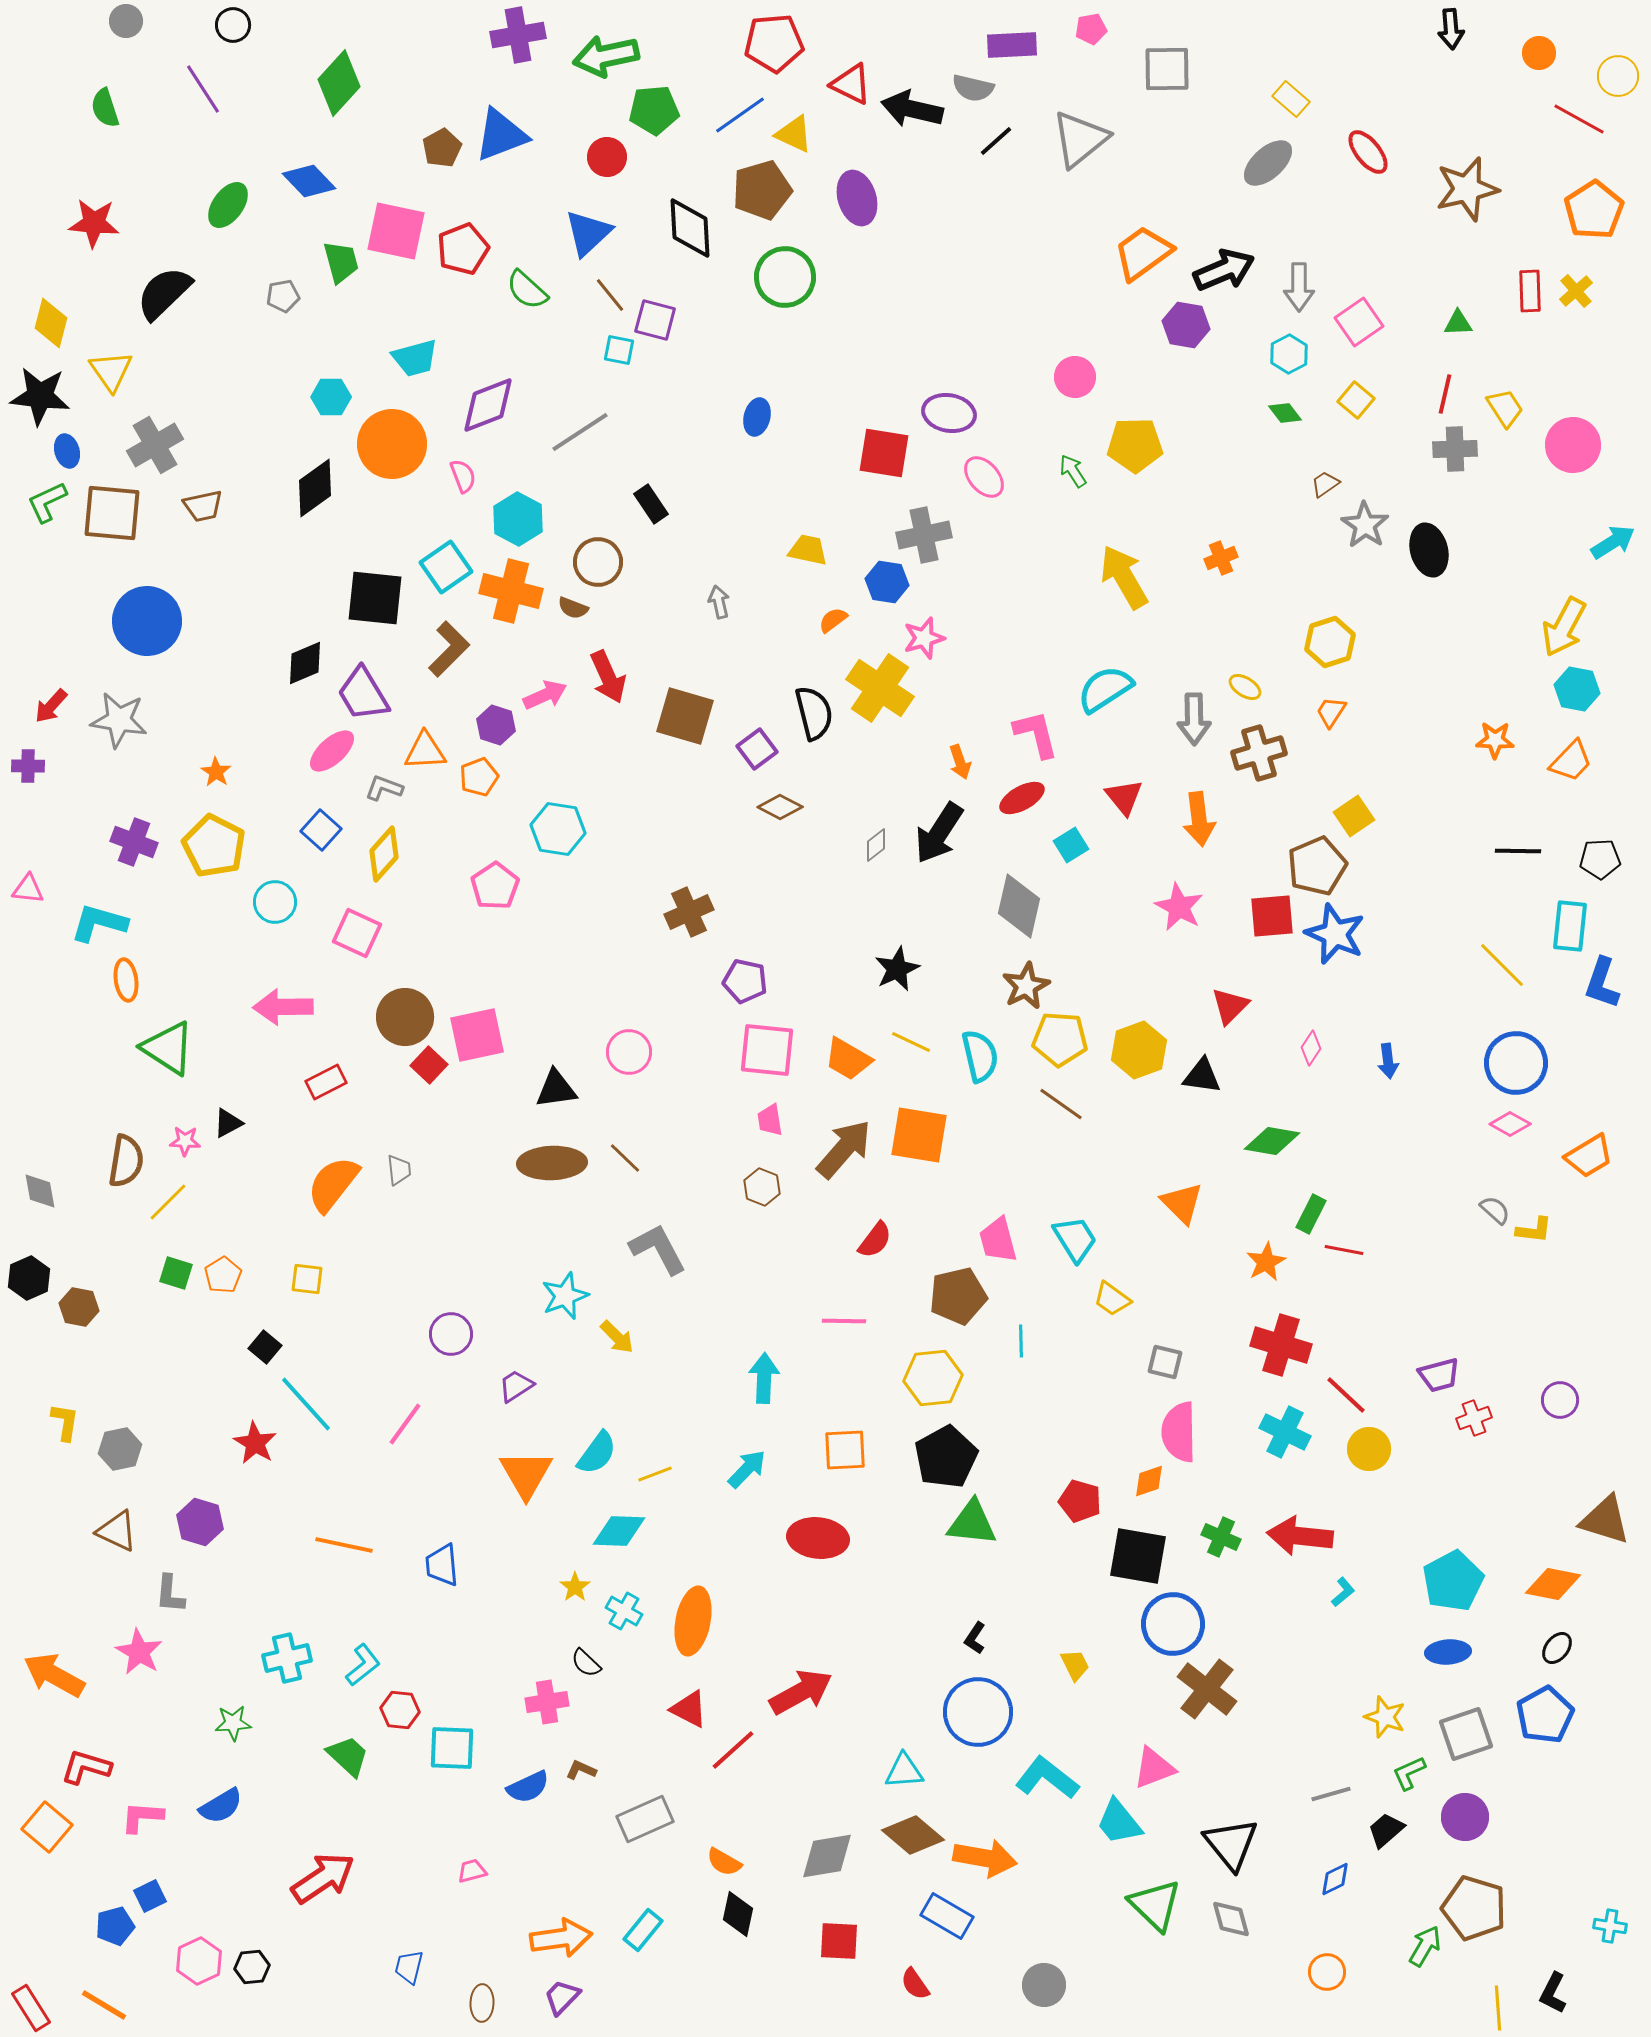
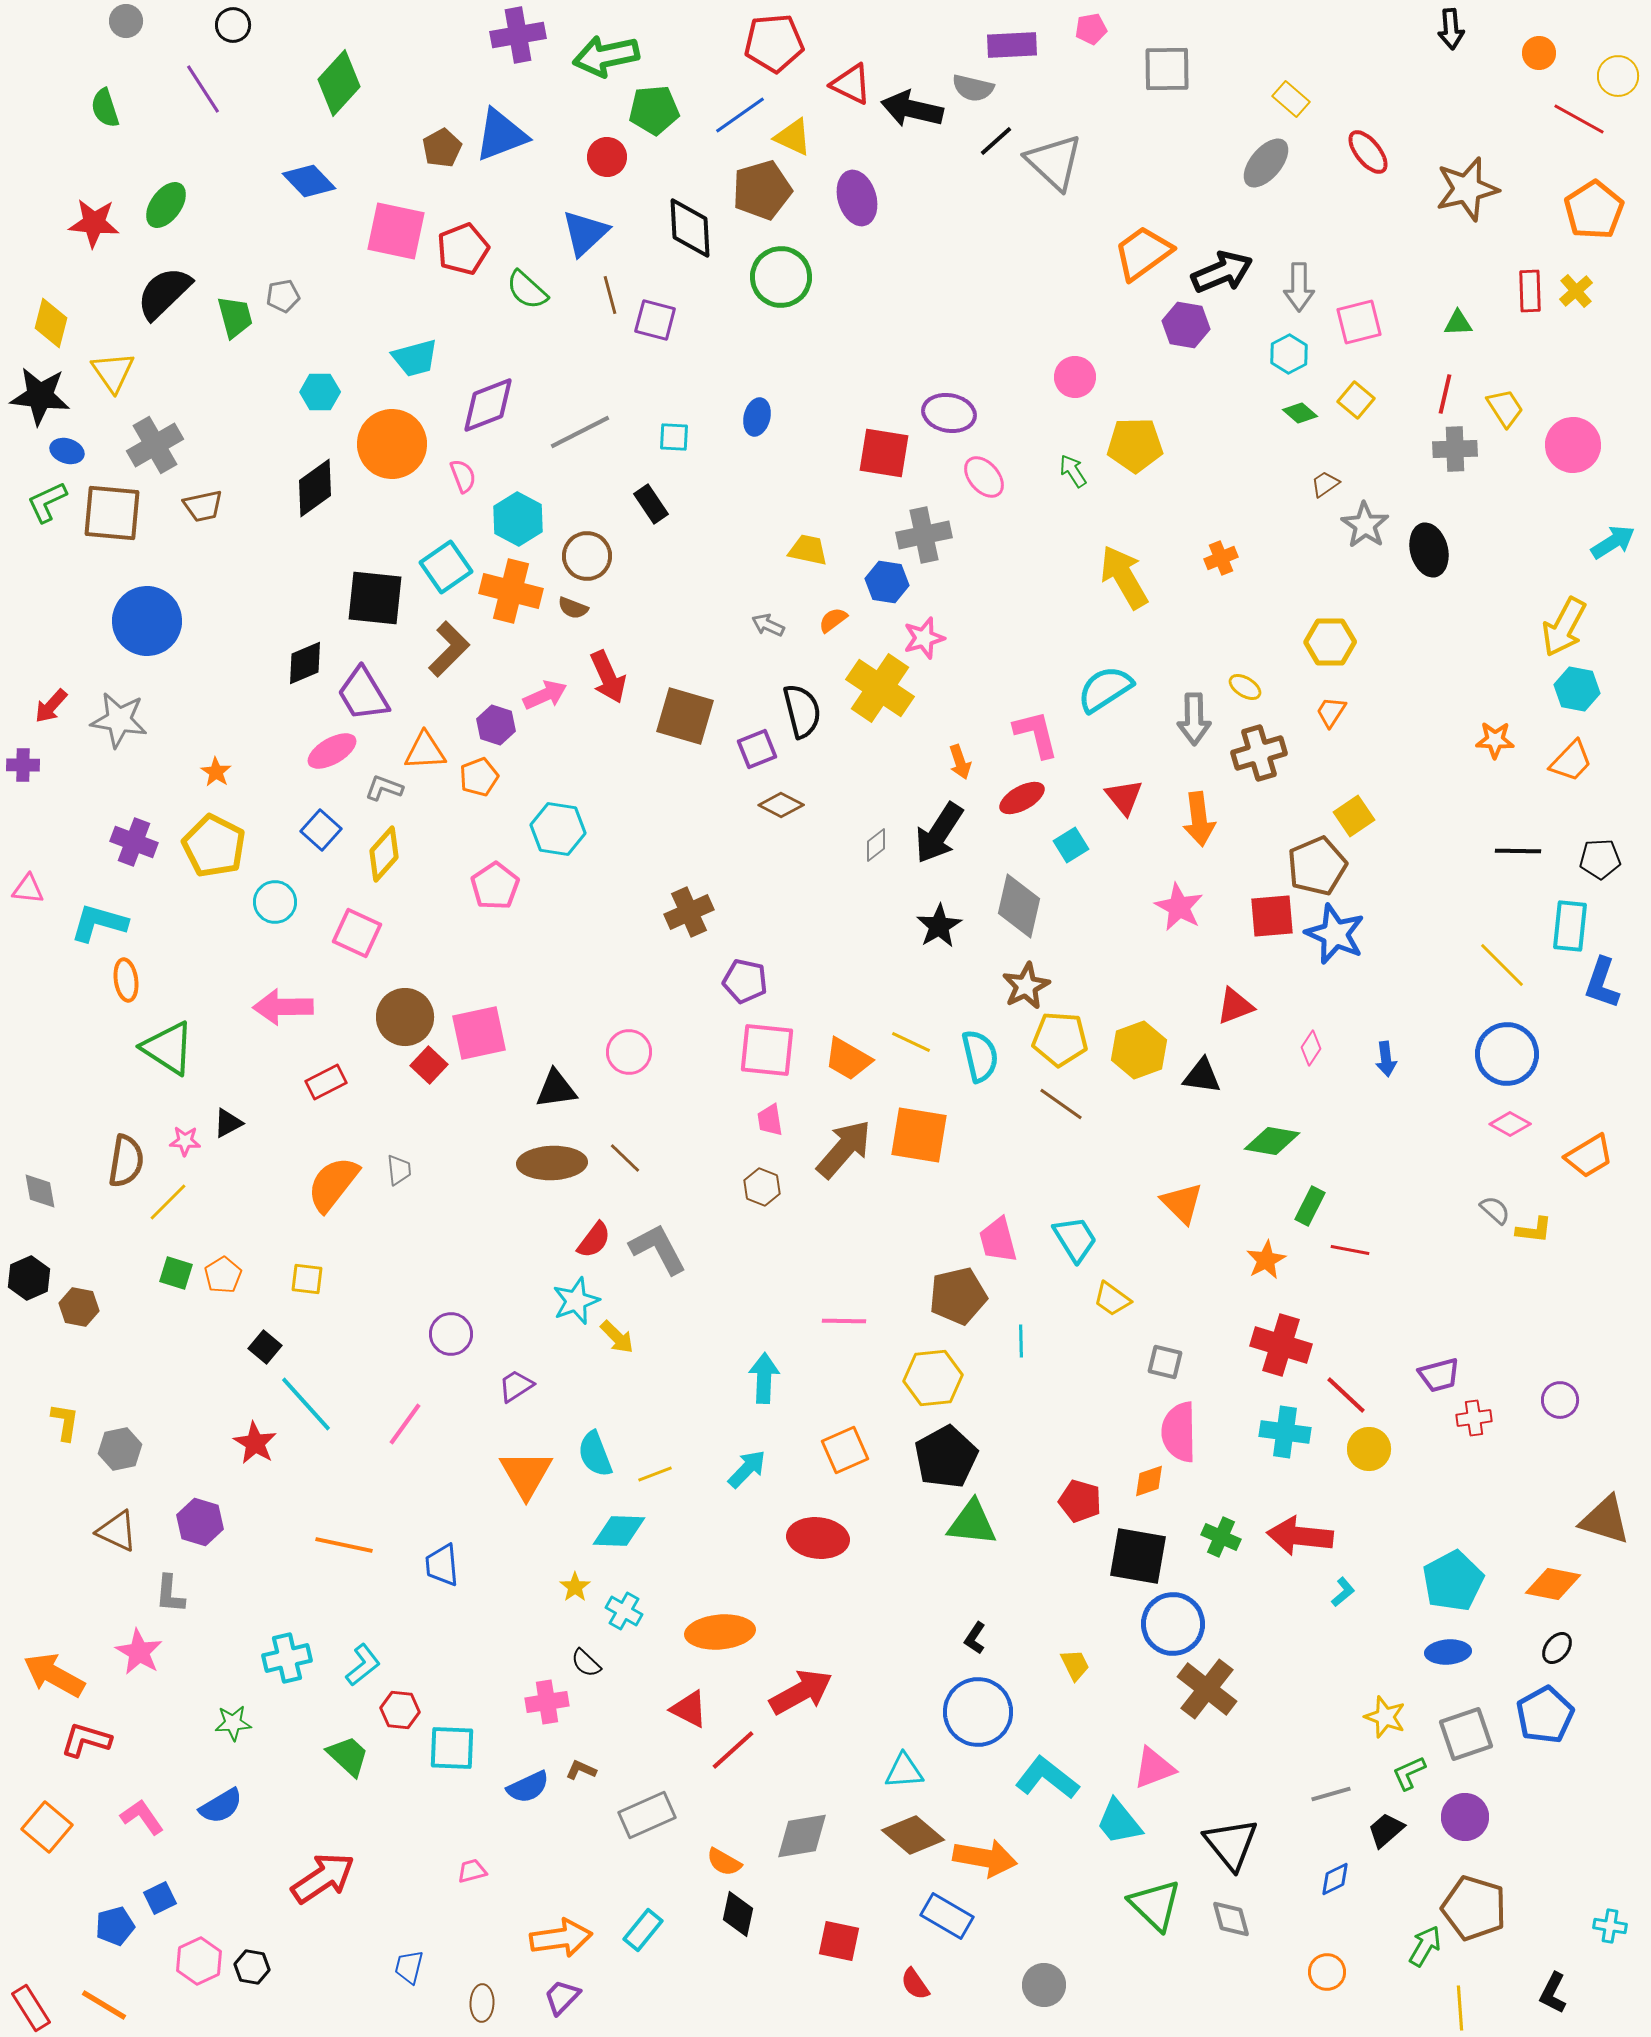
yellow triangle at (794, 134): moved 1 px left, 3 px down
gray triangle at (1080, 139): moved 26 px left, 23 px down; rotated 38 degrees counterclockwise
gray ellipse at (1268, 163): moved 2 px left; rotated 8 degrees counterclockwise
green ellipse at (228, 205): moved 62 px left
blue triangle at (588, 233): moved 3 px left
green trapezoid at (341, 262): moved 106 px left, 55 px down
black arrow at (1224, 270): moved 2 px left, 2 px down
green circle at (785, 277): moved 4 px left
brown line at (610, 295): rotated 24 degrees clockwise
pink square at (1359, 322): rotated 21 degrees clockwise
cyan square at (619, 350): moved 55 px right, 87 px down; rotated 8 degrees counterclockwise
yellow triangle at (111, 371): moved 2 px right, 1 px down
cyan hexagon at (331, 397): moved 11 px left, 5 px up
green diamond at (1285, 413): moved 15 px right; rotated 12 degrees counterclockwise
gray line at (580, 432): rotated 6 degrees clockwise
blue ellipse at (67, 451): rotated 56 degrees counterclockwise
brown circle at (598, 562): moved 11 px left, 6 px up
gray arrow at (719, 602): moved 49 px right, 23 px down; rotated 52 degrees counterclockwise
yellow hexagon at (1330, 642): rotated 18 degrees clockwise
black semicircle at (814, 713): moved 12 px left, 2 px up
purple square at (757, 749): rotated 15 degrees clockwise
pink ellipse at (332, 751): rotated 12 degrees clockwise
purple cross at (28, 766): moved 5 px left, 1 px up
brown diamond at (780, 807): moved 1 px right, 2 px up
black star at (897, 969): moved 42 px right, 43 px up; rotated 6 degrees counterclockwise
red triangle at (1230, 1006): moved 5 px right; rotated 24 degrees clockwise
pink square at (477, 1035): moved 2 px right, 2 px up
blue arrow at (1388, 1061): moved 2 px left, 2 px up
blue circle at (1516, 1063): moved 9 px left, 9 px up
green rectangle at (1311, 1214): moved 1 px left, 8 px up
red semicircle at (875, 1240): moved 281 px left
red line at (1344, 1250): moved 6 px right
orange star at (1266, 1262): moved 2 px up
cyan star at (565, 1296): moved 11 px right, 5 px down
red cross at (1474, 1418): rotated 12 degrees clockwise
cyan cross at (1285, 1432): rotated 18 degrees counterclockwise
orange square at (845, 1450): rotated 21 degrees counterclockwise
cyan semicircle at (597, 1453): moved 2 px left, 1 px down; rotated 123 degrees clockwise
orange ellipse at (693, 1621): moved 27 px right, 11 px down; rotated 74 degrees clockwise
red L-shape at (86, 1767): moved 27 px up
pink L-shape at (142, 1817): rotated 51 degrees clockwise
gray rectangle at (645, 1819): moved 2 px right, 4 px up
gray diamond at (827, 1856): moved 25 px left, 20 px up
blue square at (150, 1896): moved 10 px right, 2 px down
red square at (839, 1941): rotated 9 degrees clockwise
black hexagon at (252, 1967): rotated 16 degrees clockwise
yellow line at (1498, 2008): moved 38 px left
